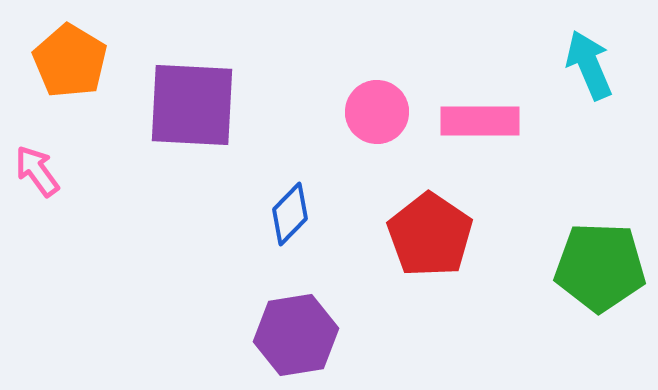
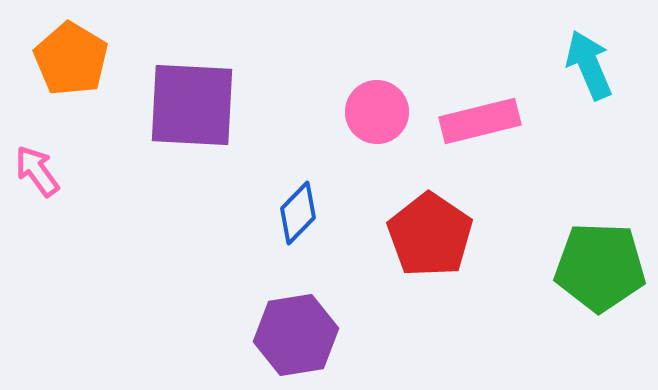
orange pentagon: moved 1 px right, 2 px up
pink rectangle: rotated 14 degrees counterclockwise
blue diamond: moved 8 px right, 1 px up
